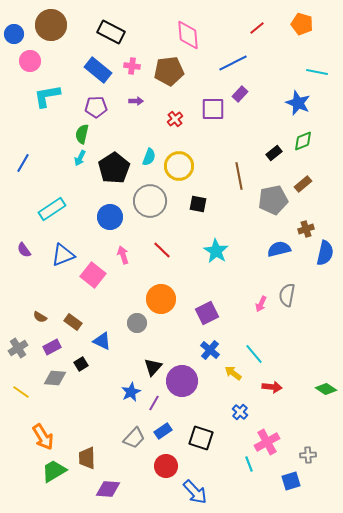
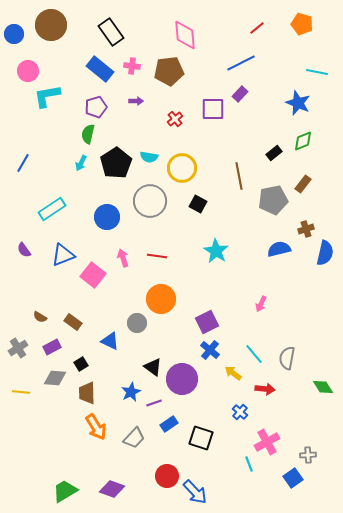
black rectangle at (111, 32): rotated 28 degrees clockwise
pink diamond at (188, 35): moved 3 px left
pink circle at (30, 61): moved 2 px left, 10 px down
blue line at (233, 63): moved 8 px right
blue rectangle at (98, 70): moved 2 px right, 1 px up
purple pentagon at (96, 107): rotated 15 degrees counterclockwise
green semicircle at (82, 134): moved 6 px right
cyan semicircle at (149, 157): rotated 78 degrees clockwise
cyan arrow at (80, 158): moved 1 px right, 5 px down
yellow circle at (179, 166): moved 3 px right, 2 px down
black pentagon at (114, 168): moved 2 px right, 5 px up
brown rectangle at (303, 184): rotated 12 degrees counterclockwise
black square at (198, 204): rotated 18 degrees clockwise
blue circle at (110, 217): moved 3 px left
red line at (162, 250): moved 5 px left, 6 px down; rotated 36 degrees counterclockwise
pink arrow at (123, 255): moved 3 px down
gray semicircle at (287, 295): moved 63 px down
purple square at (207, 313): moved 9 px down
blue triangle at (102, 341): moved 8 px right
black triangle at (153, 367): rotated 36 degrees counterclockwise
purple circle at (182, 381): moved 2 px up
red arrow at (272, 387): moved 7 px left, 2 px down
green diamond at (326, 389): moved 3 px left, 2 px up; rotated 25 degrees clockwise
yellow line at (21, 392): rotated 30 degrees counterclockwise
purple line at (154, 403): rotated 42 degrees clockwise
blue rectangle at (163, 431): moved 6 px right, 7 px up
orange arrow at (43, 437): moved 53 px right, 10 px up
brown trapezoid at (87, 458): moved 65 px up
red circle at (166, 466): moved 1 px right, 10 px down
green trapezoid at (54, 471): moved 11 px right, 20 px down
blue square at (291, 481): moved 2 px right, 3 px up; rotated 18 degrees counterclockwise
purple diamond at (108, 489): moved 4 px right; rotated 15 degrees clockwise
